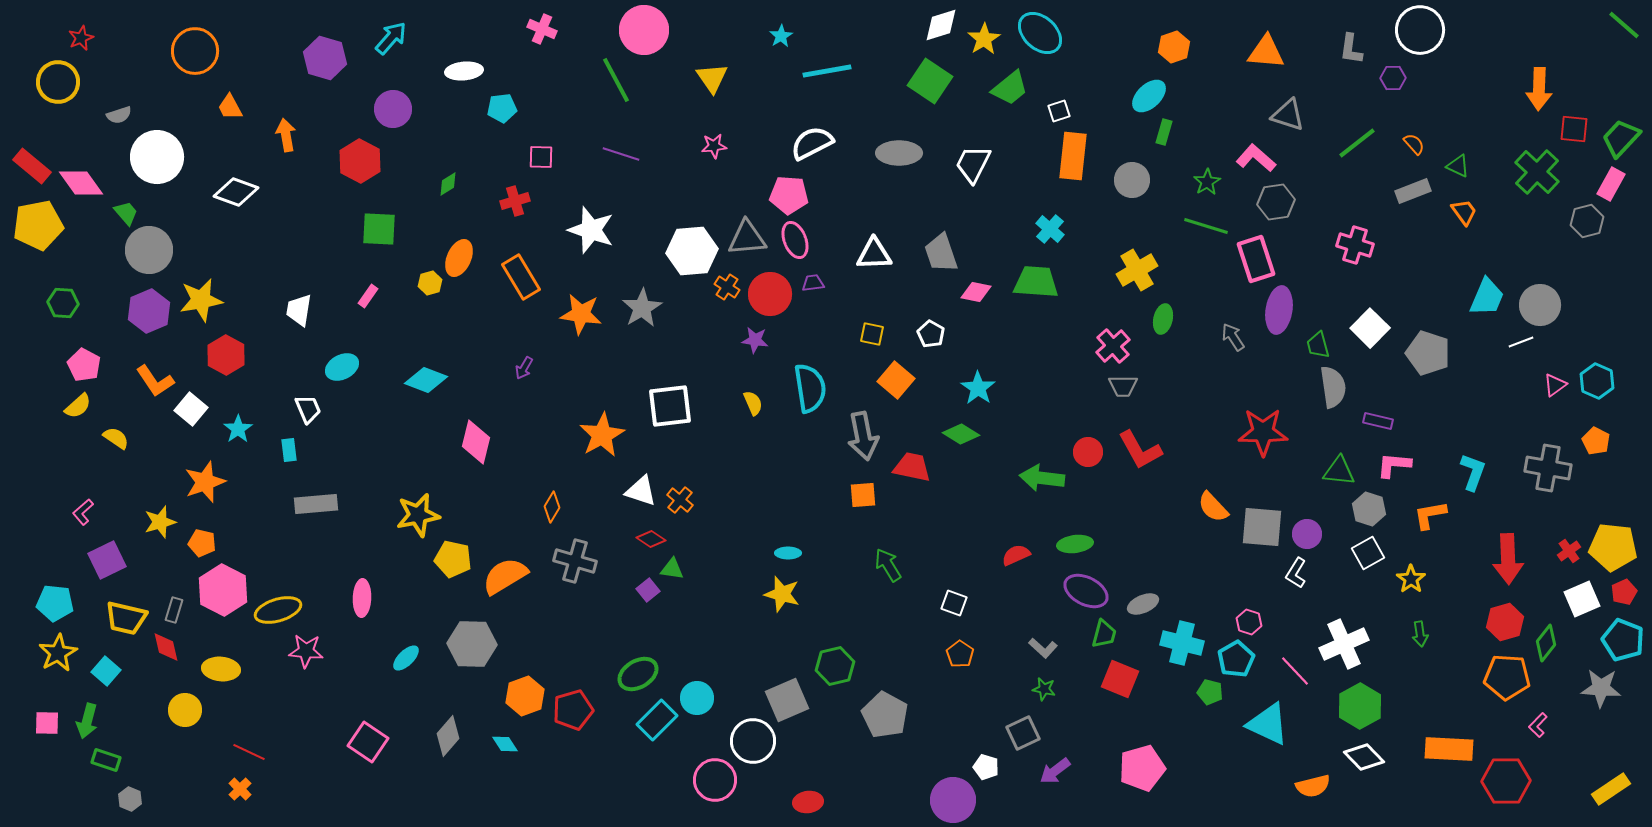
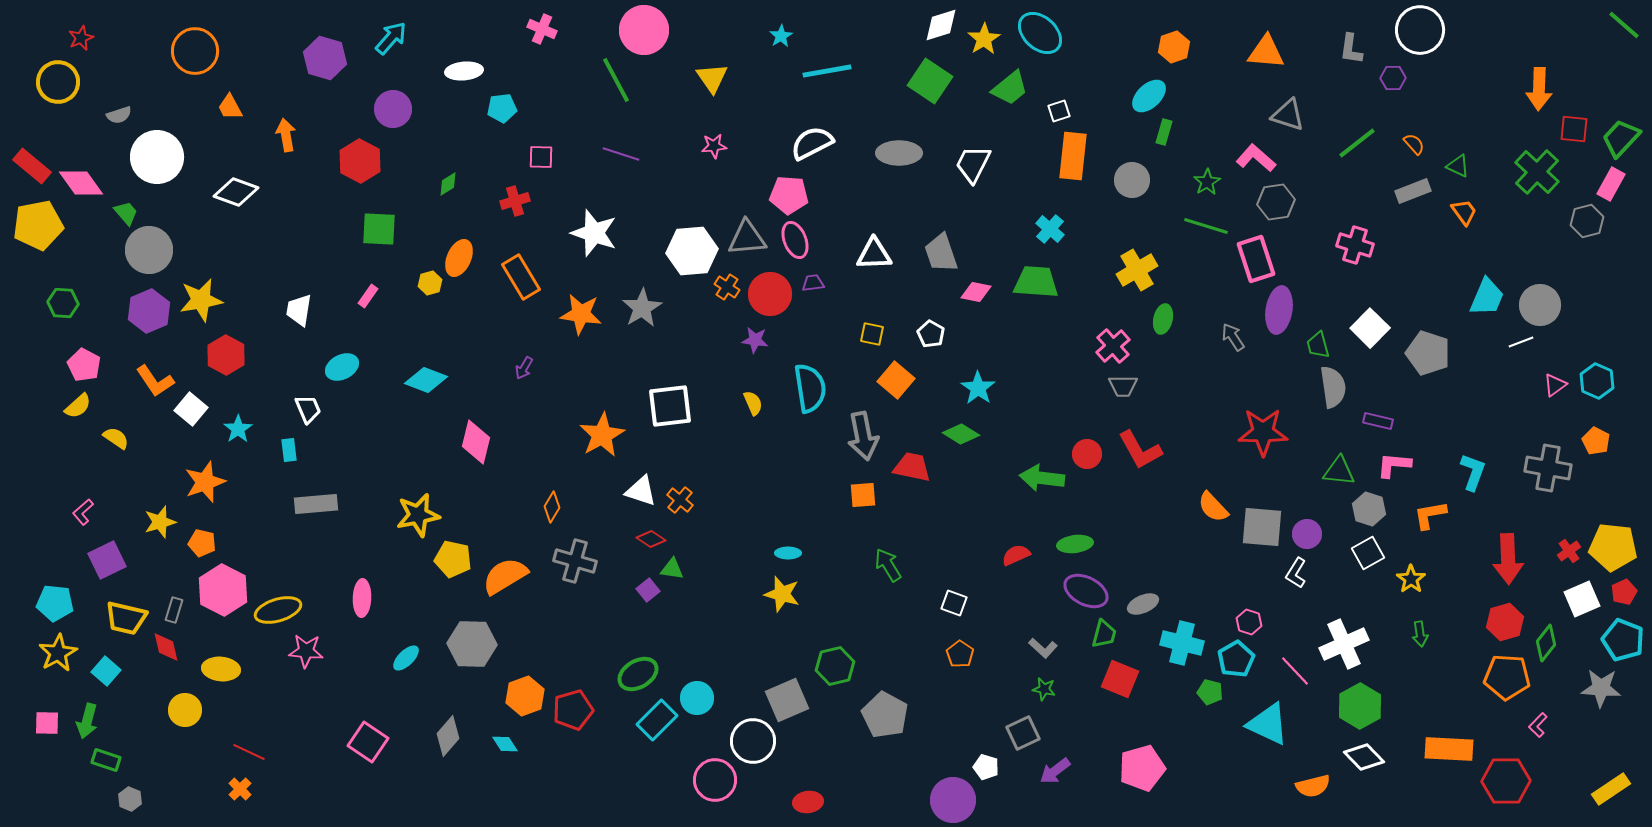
white star at (591, 230): moved 3 px right, 3 px down
red circle at (1088, 452): moved 1 px left, 2 px down
